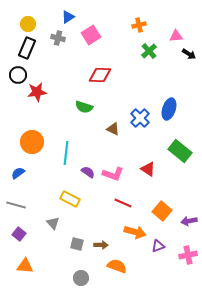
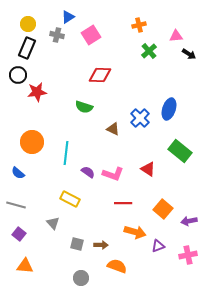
gray cross: moved 1 px left, 3 px up
blue semicircle: rotated 104 degrees counterclockwise
red line: rotated 24 degrees counterclockwise
orange square: moved 1 px right, 2 px up
